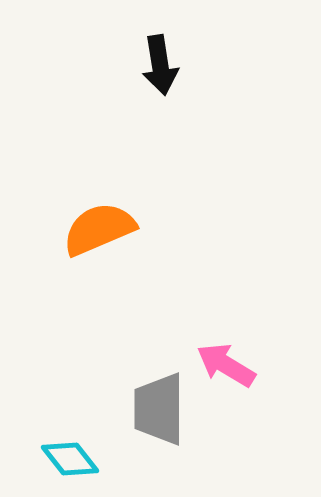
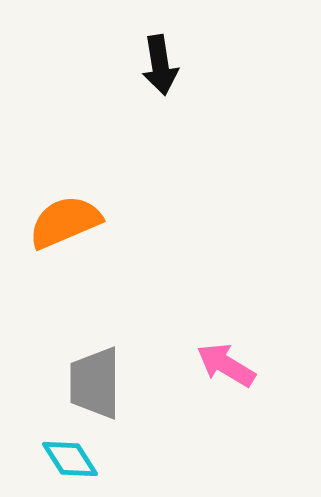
orange semicircle: moved 34 px left, 7 px up
gray trapezoid: moved 64 px left, 26 px up
cyan diamond: rotated 6 degrees clockwise
